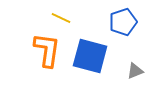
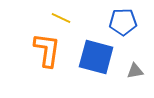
blue pentagon: rotated 16 degrees clockwise
blue square: moved 6 px right, 1 px down
gray triangle: rotated 12 degrees clockwise
